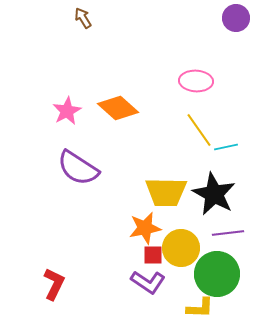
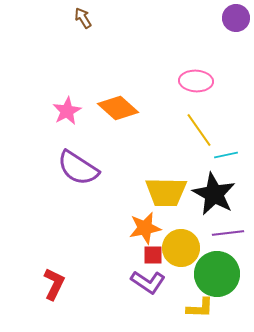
cyan line: moved 8 px down
